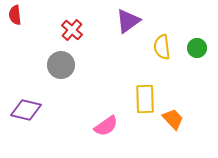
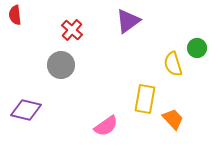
yellow semicircle: moved 11 px right, 17 px down; rotated 10 degrees counterclockwise
yellow rectangle: rotated 12 degrees clockwise
